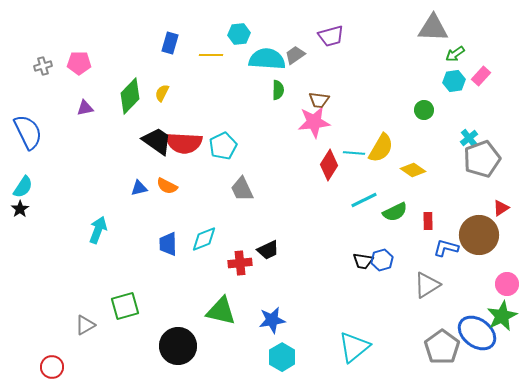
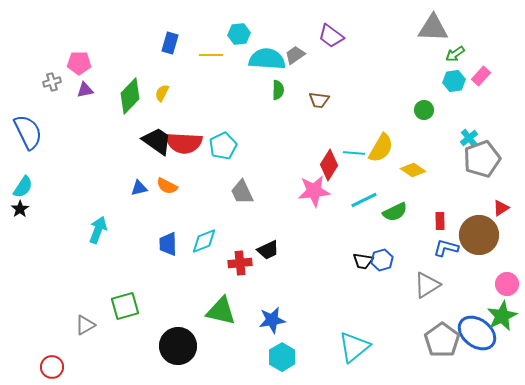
purple trapezoid at (331, 36): rotated 52 degrees clockwise
gray cross at (43, 66): moved 9 px right, 16 px down
purple triangle at (85, 108): moved 18 px up
pink star at (314, 122): moved 69 px down
gray trapezoid at (242, 189): moved 3 px down
red rectangle at (428, 221): moved 12 px right
cyan diamond at (204, 239): moved 2 px down
gray pentagon at (442, 347): moved 7 px up
